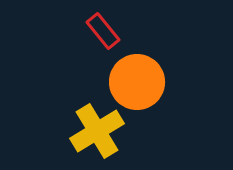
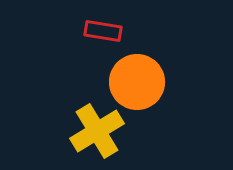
red rectangle: rotated 42 degrees counterclockwise
